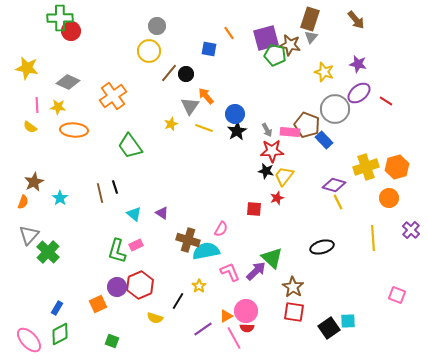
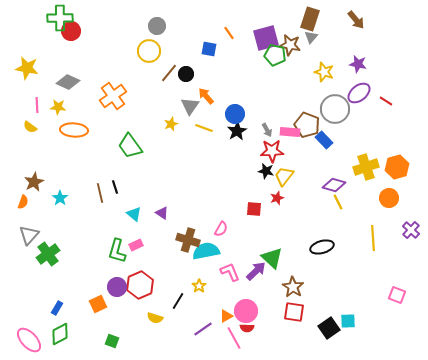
green cross at (48, 252): moved 2 px down; rotated 10 degrees clockwise
